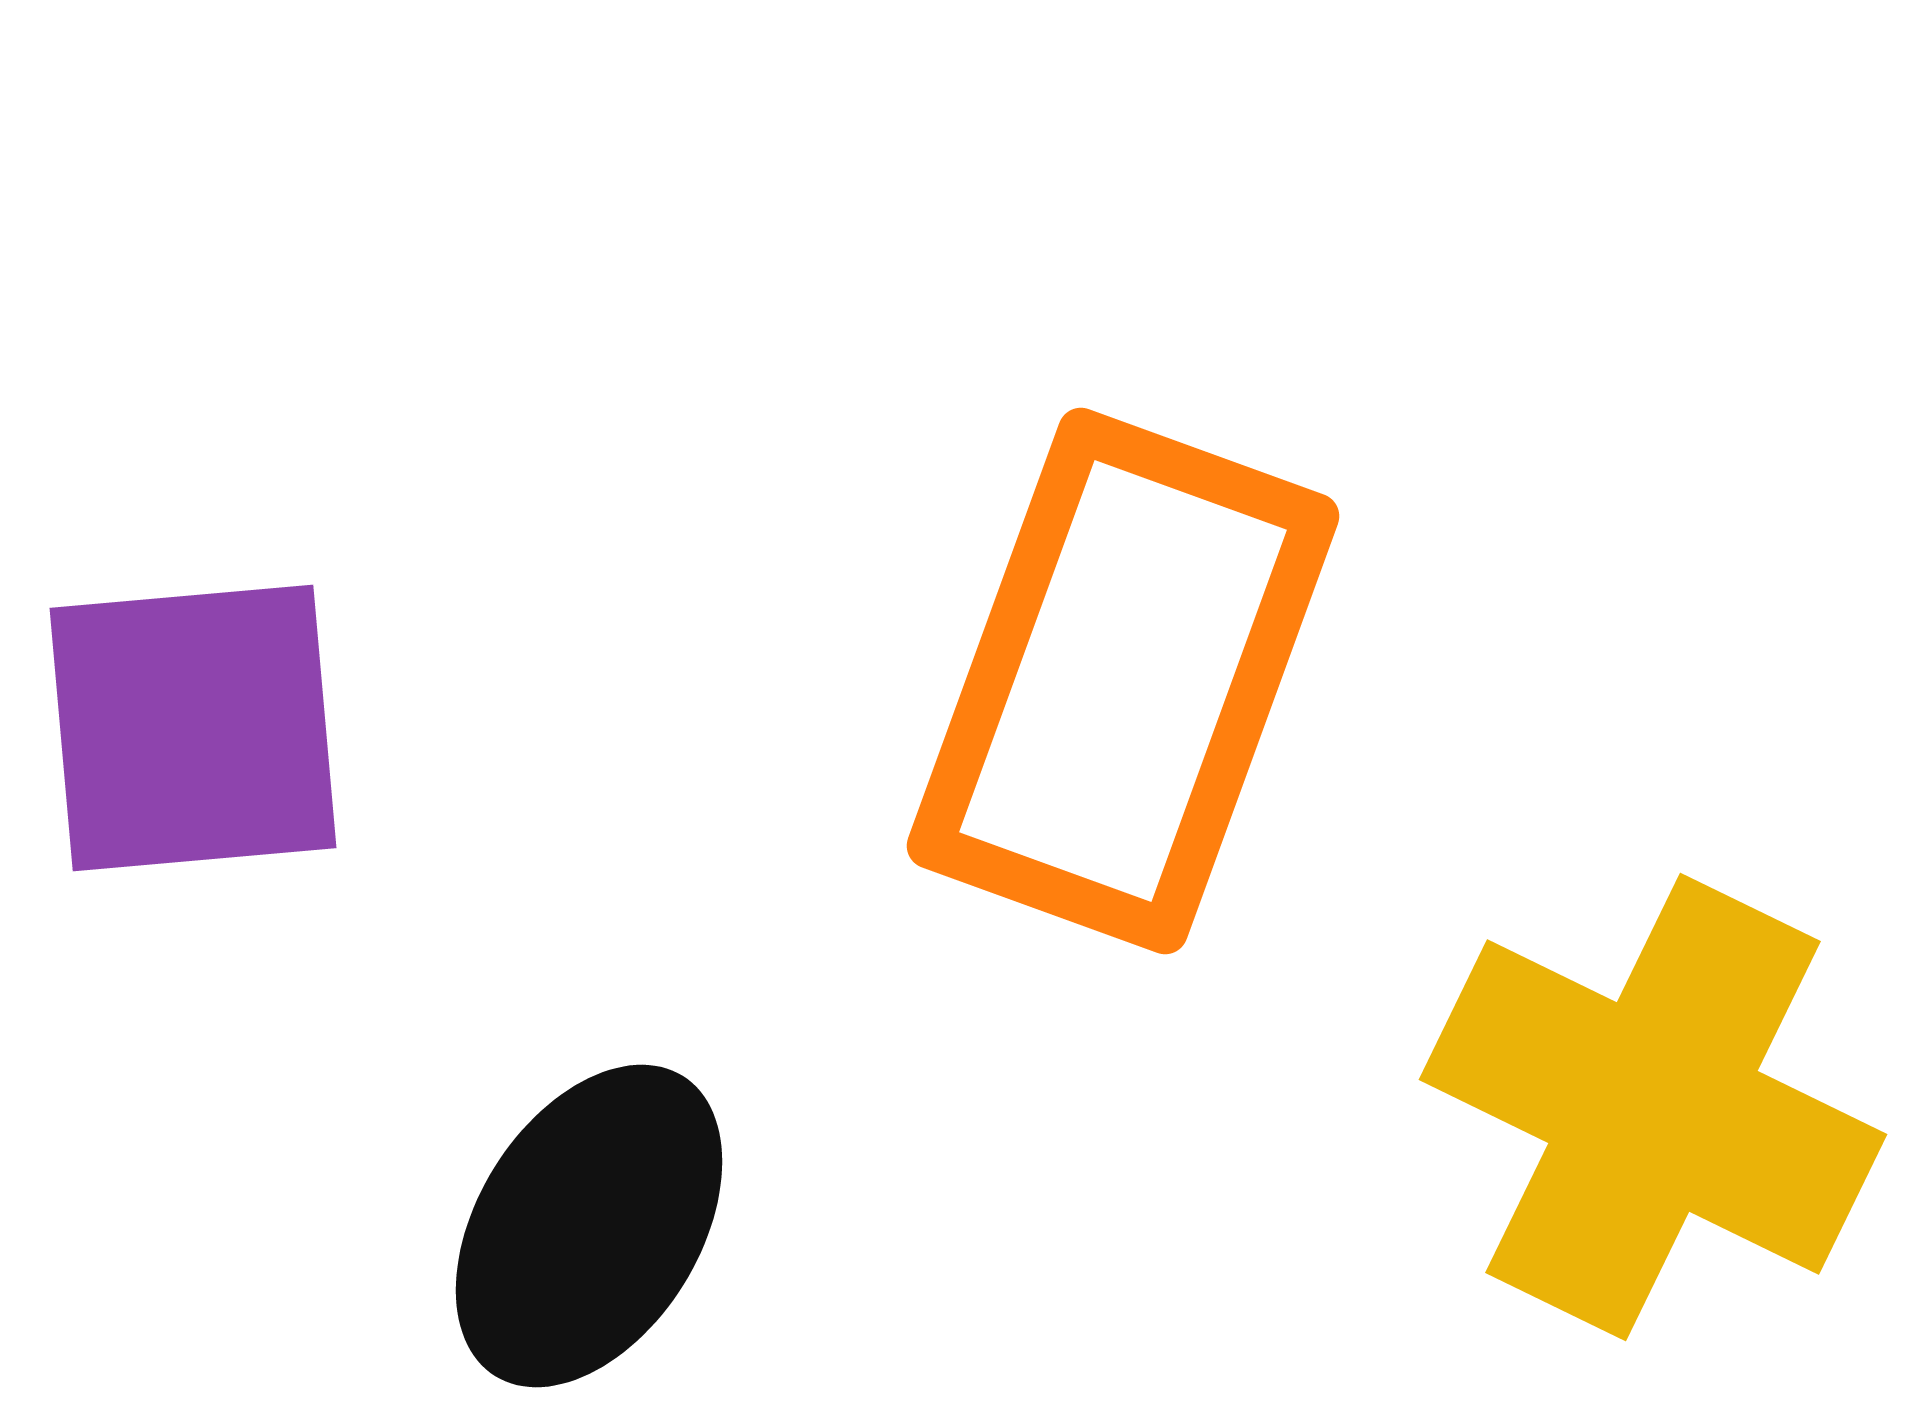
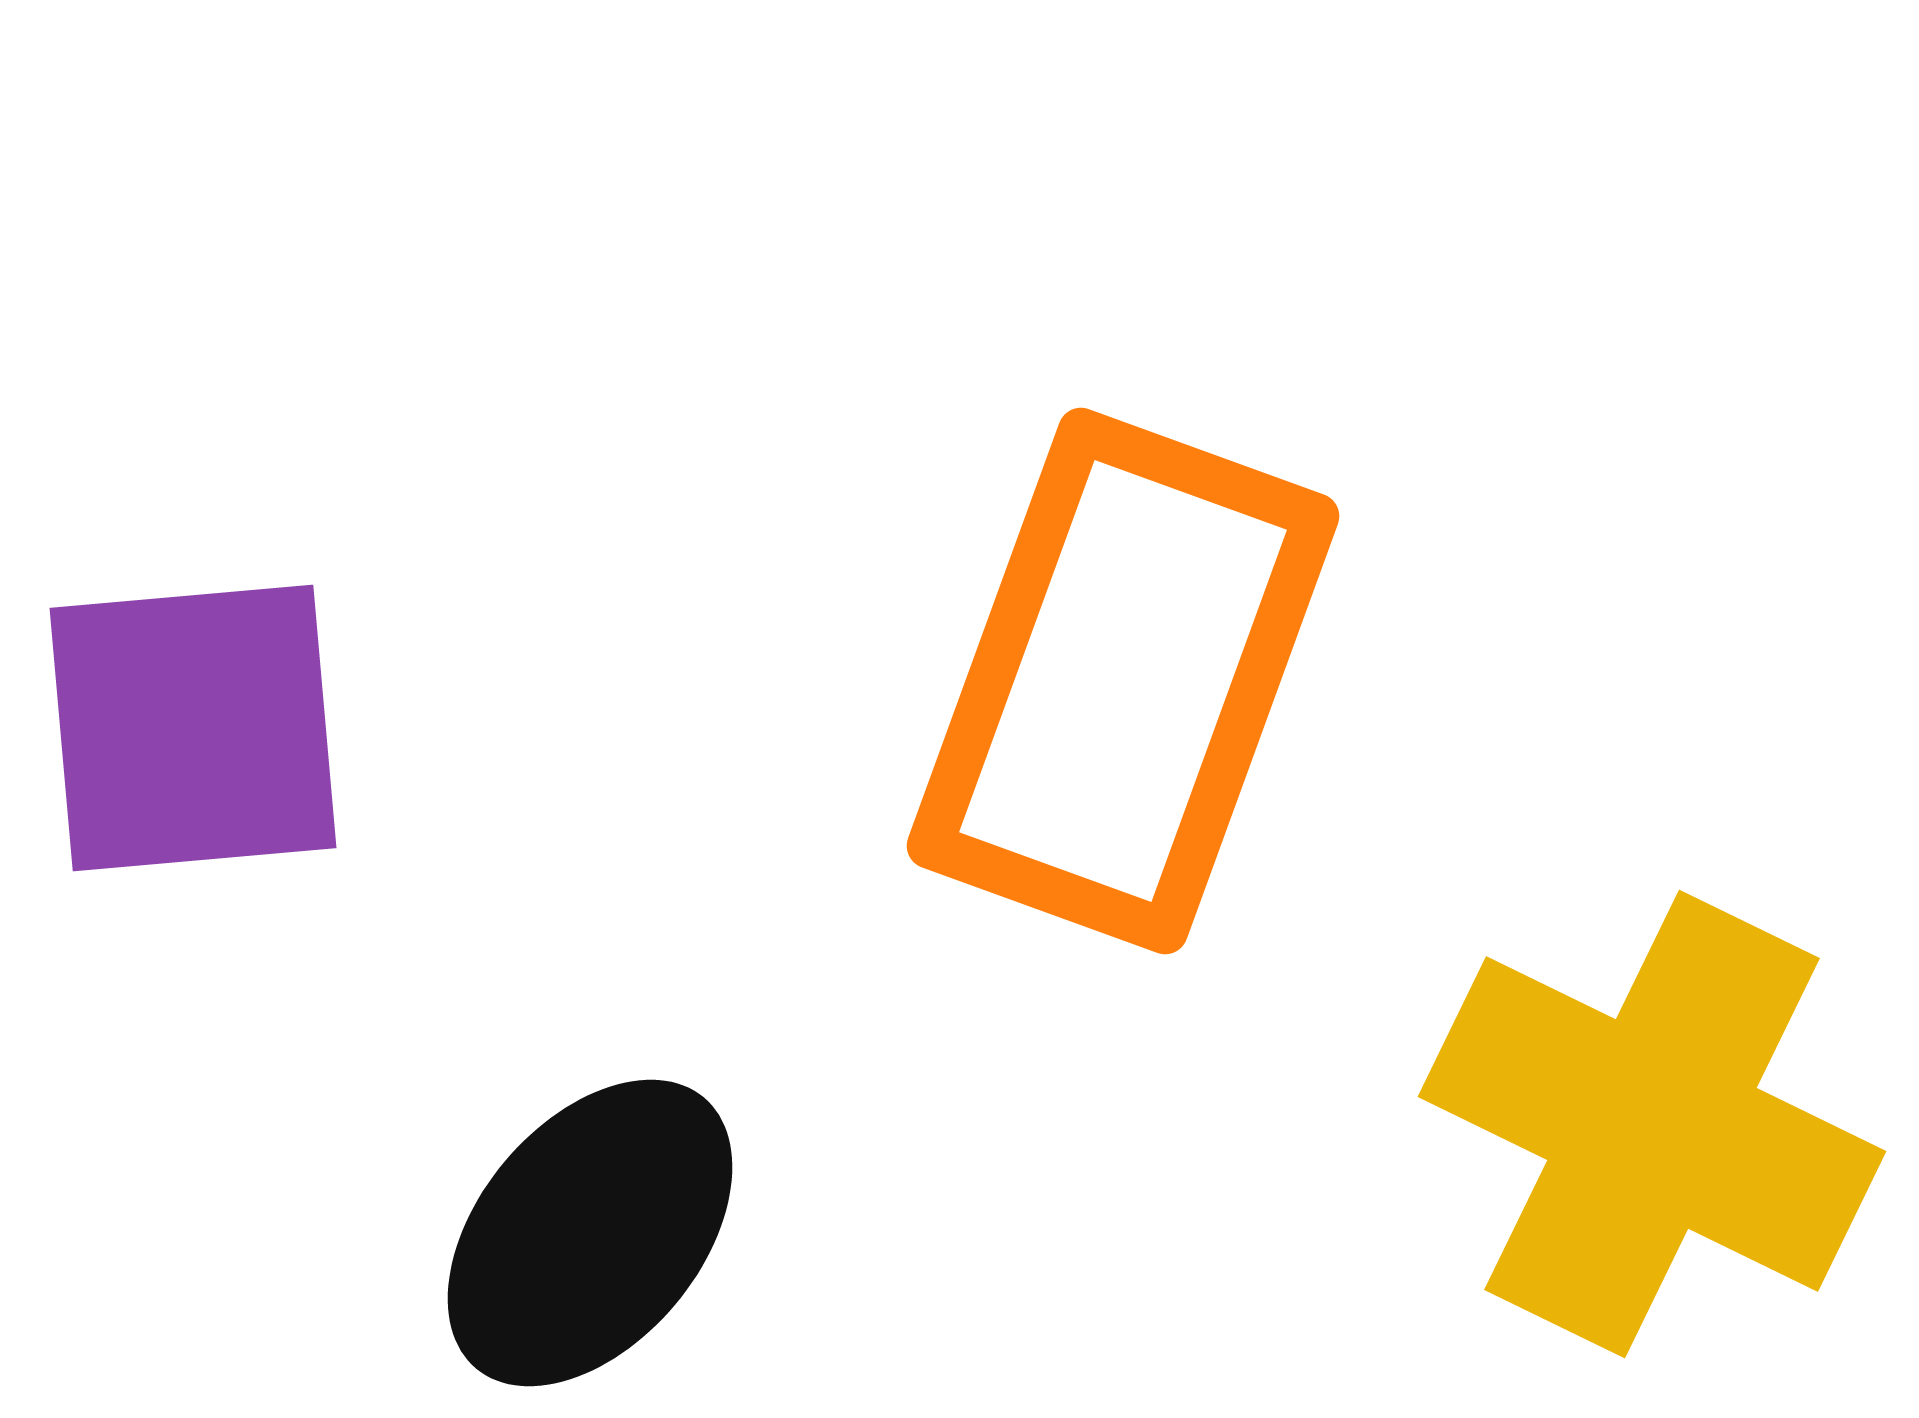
yellow cross: moved 1 px left, 17 px down
black ellipse: moved 1 px right, 7 px down; rotated 8 degrees clockwise
